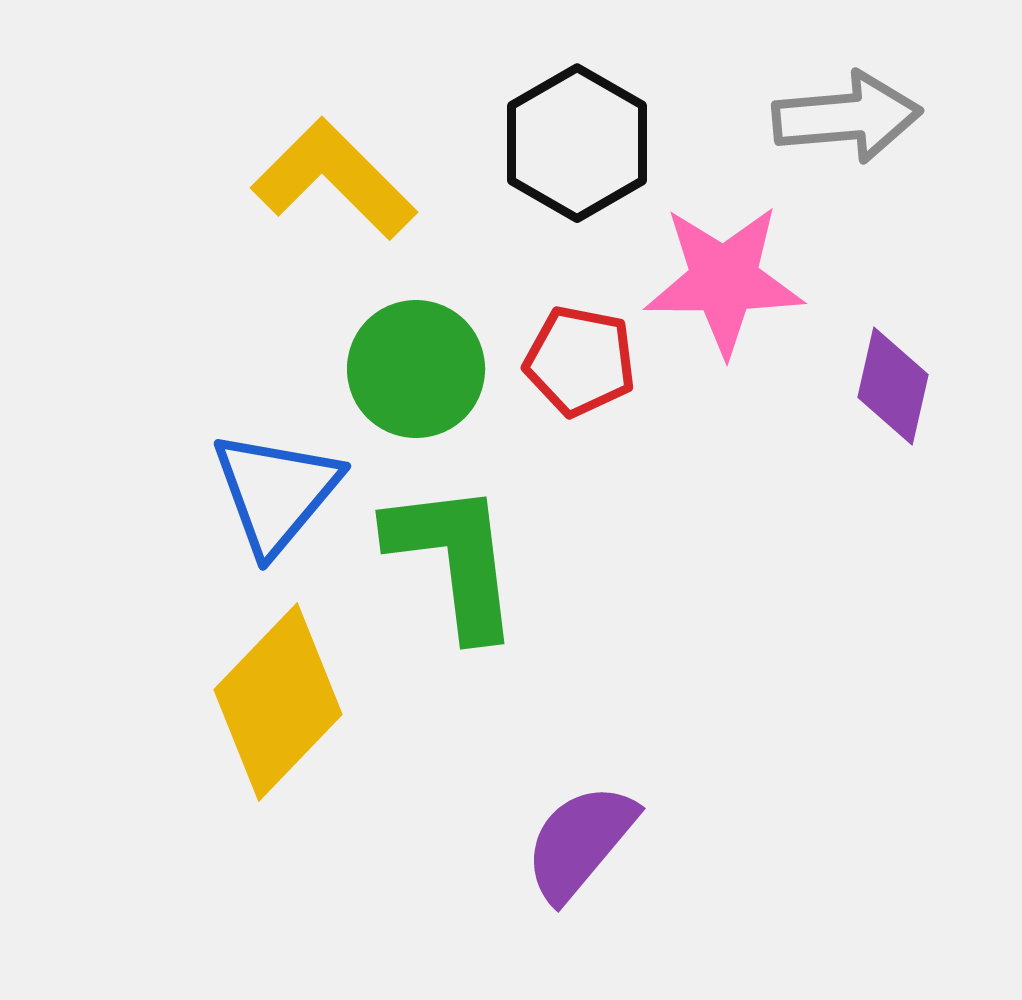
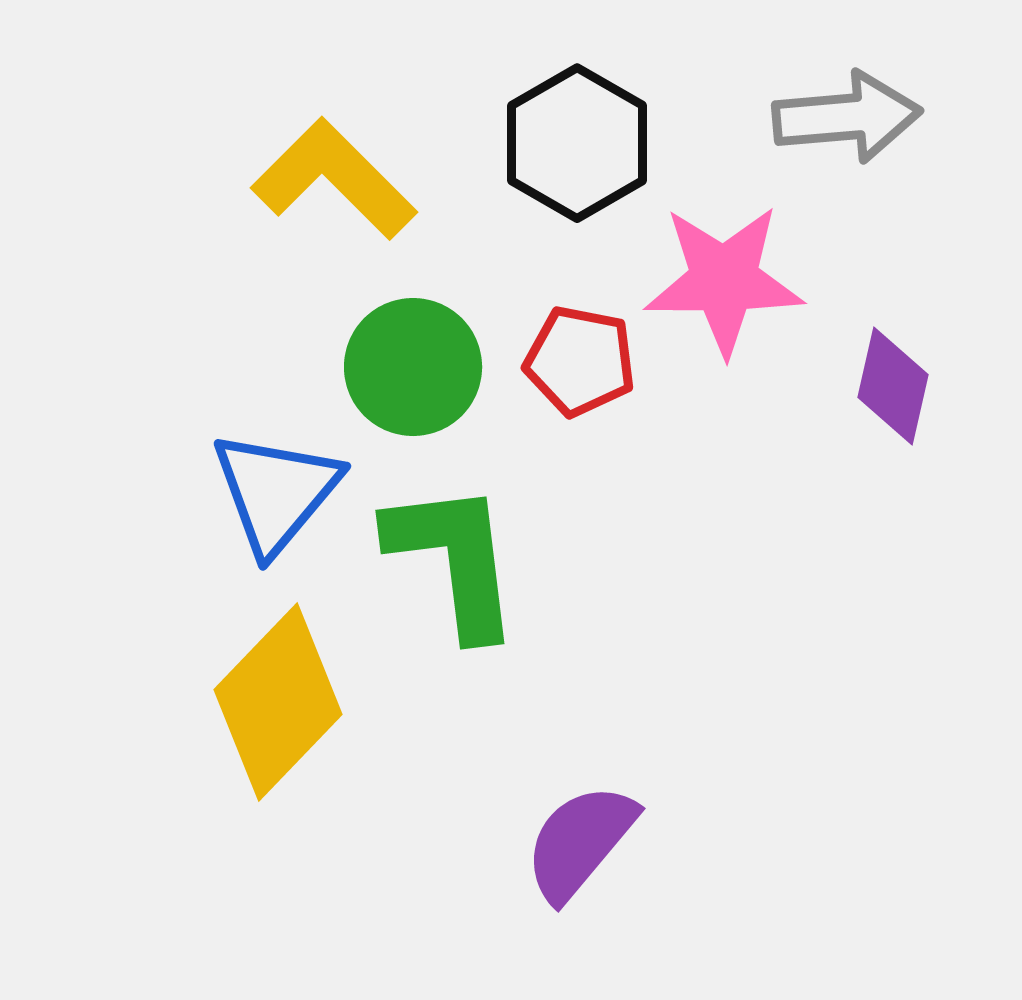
green circle: moved 3 px left, 2 px up
